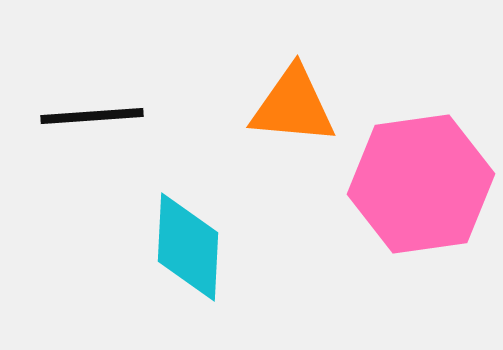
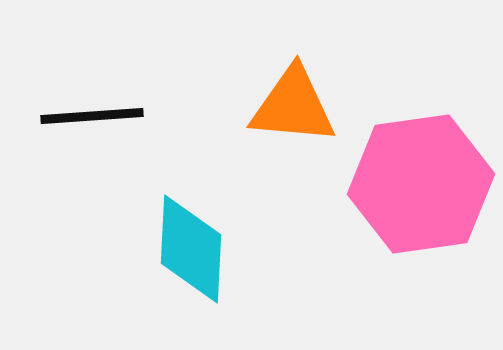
cyan diamond: moved 3 px right, 2 px down
